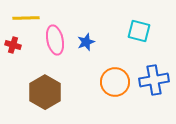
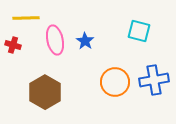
blue star: moved 1 px left, 1 px up; rotated 18 degrees counterclockwise
